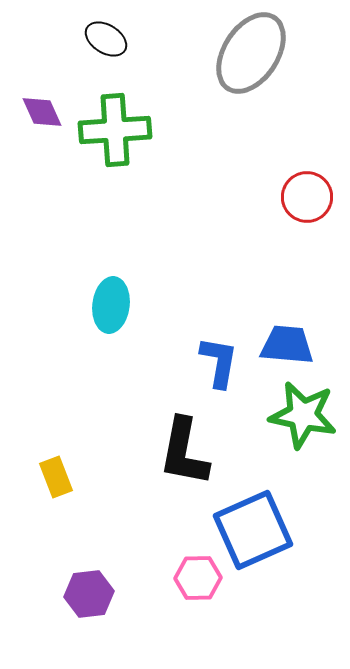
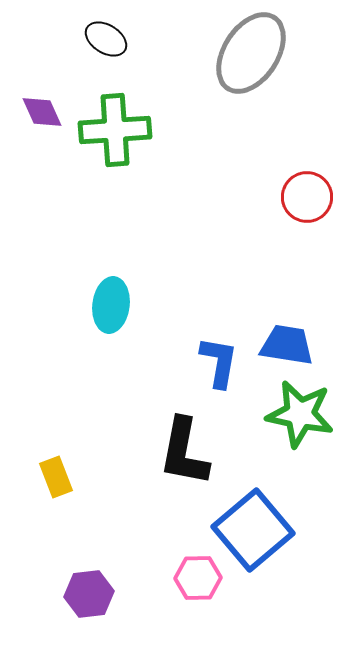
blue trapezoid: rotated 4 degrees clockwise
green star: moved 3 px left, 1 px up
blue square: rotated 16 degrees counterclockwise
